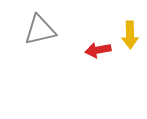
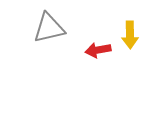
gray triangle: moved 9 px right, 2 px up
